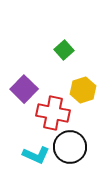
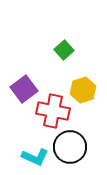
purple square: rotated 8 degrees clockwise
red cross: moved 2 px up
cyan L-shape: moved 1 px left, 2 px down
